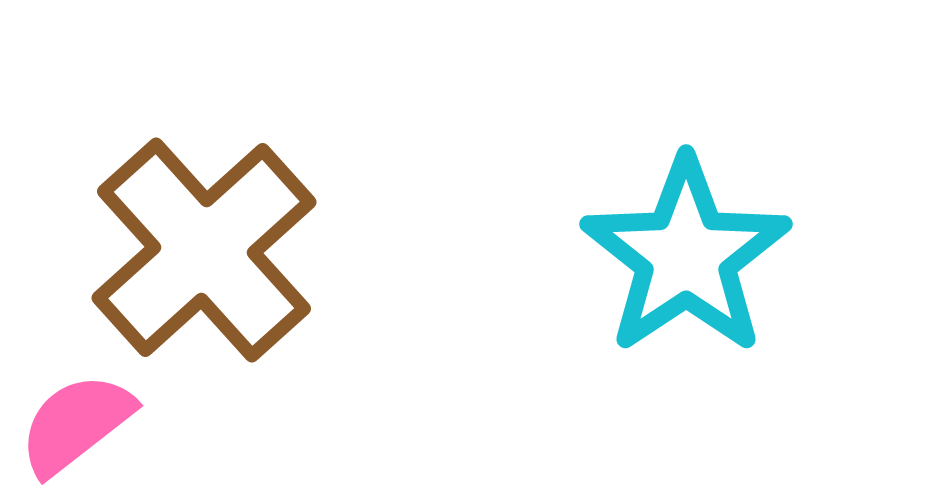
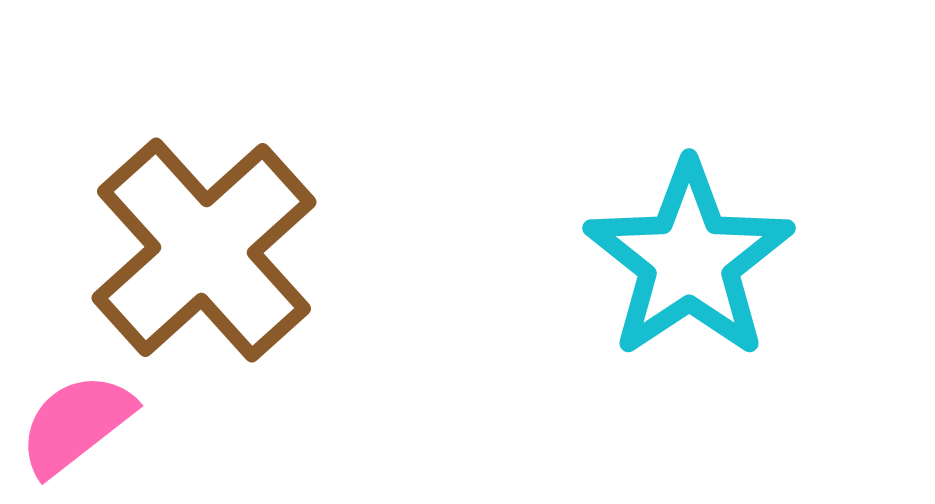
cyan star: moved 3 px right, 4 px down
